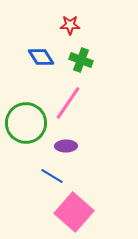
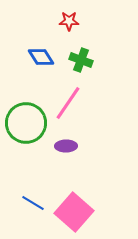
red star: moved 1 px left, 4 px up
blue line: moved 19 px left, 27 px down
